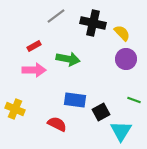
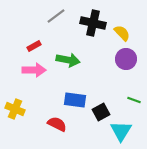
green arrow: moved 1 px down
